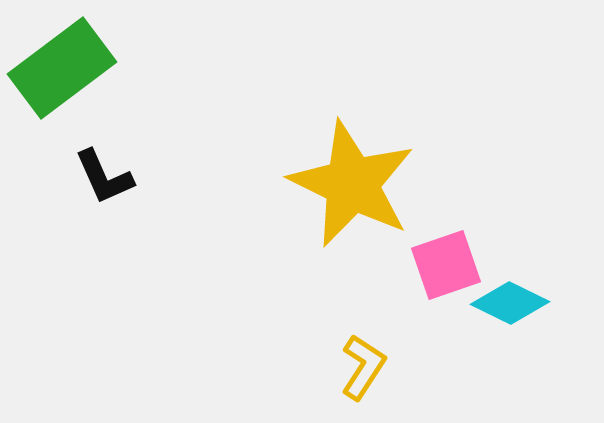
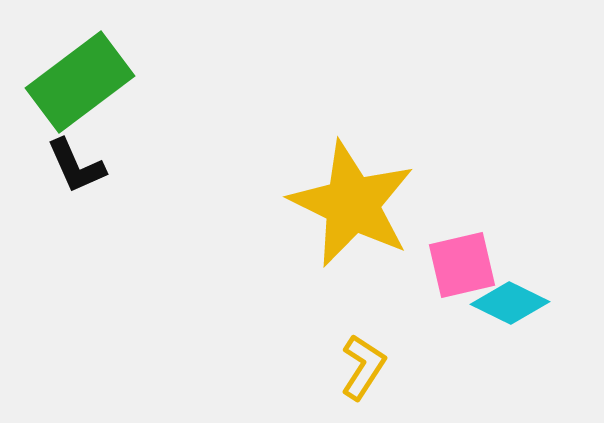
green rectangle: moved 18 px right, 14 px down
black L-shape: moved 28 px left, 11 px up
yellow star: moved 20 px down
pink square: moved 16 px right; rotated 6 degrees clockwise
